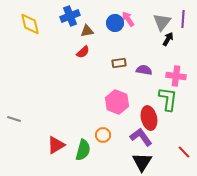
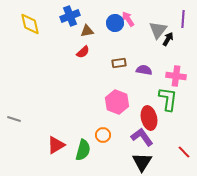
gray triangle: moved 4 px left, 8 px down
purple L-shape: moved 1 px right
